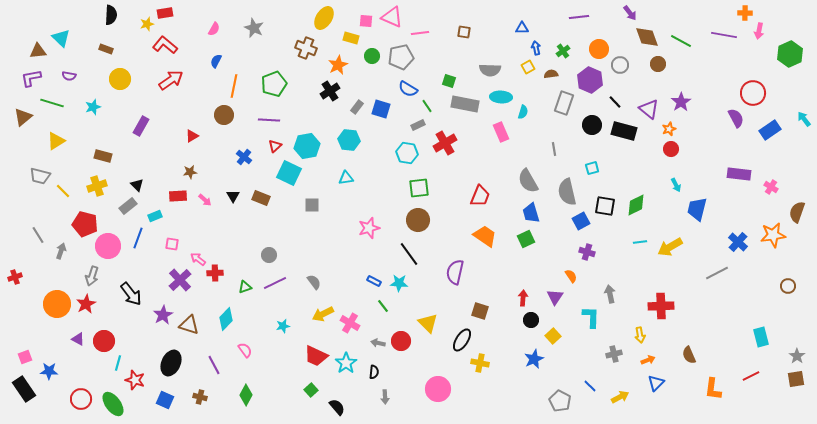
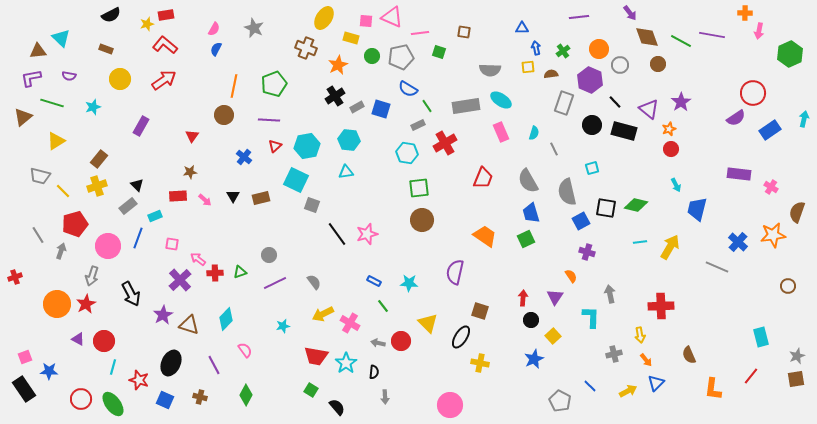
red rectangle at (165, 13): moved 1 px right, 2 px down
black semicircle at (111, 15): rotated 60 degrees clockwise
purple line at (724, 35): moved 12 px left
blue semicircle at (216, 61): moved 12 px up
yellow square at (528, 67): rotated 24 degrees clockwise
red arrow at (171, 80): moved 7 px left
green square at (449, 81): moved 10 px left, 29 px up
black cross at (330, 91): moved 5 px right, 5 px down
cyan ellipse at (501, 97): moved 3 px down; rotated 30 degrees clockwise
gray rectangle at (465, 104): moved 1 px right, 2 px down; rotated 20 degrees counterclockwise
gray rectangle at (357, 107): rotated 24 degrees clockwise
cyan semicircle at (523, 112): moved 11 px right, 21 px down
purple semicircle at (736, 118): rotated 84 degrees clockwise
cyan arrow at (804, 119): rotated 49 degrees clockwise
red triangle at (192, 136): rotated 24 degrees counterclockwise
gray line at (554, 149): rotated 16 degrees counterclockwise
brown rectangle at (103, 156): moved 4 px left, 3 px down; rotated 66 degrees counterclockwise
cyan square at (289, 173): moved 7 px right, 7 px down
cyan triangle at (346, 178): moved 6 px up
red trapezoid at (480, 196): moved 3 px right, 18 px up
brown rectangle at (261, 198): rotated 36 degrees counterclockwise
gray square at (312, 205): rotated 21 degrees clockwise
green diamond at (636, 205): rotated 40 degrees clockwise
black square at (605, 206): moved 1 px right, 2 px down
brown circle at (418, 220): moved 4 px right
red pentagon at (85, 224): moved 10 px left; rotated 30 degrees counterclockwise
pink star at (369, 228): moved 2 px left, 6 px down
yellow arrow at (670, 247): rotated 150 degrees clockwise
black line at (409, 254): moved 72 px left, 20 px up
gray line at (717, 273): moved 6 px up; rotated 50 degrees clockwise
cyan star at (399, 283): moved 10 px right
green triangle at (245, 287): moved 5 px left, 15 px up
black arrow at (131, 294): rotated 10 degrees clockwise
black ellipse at (462, 340): moved 1 px left, 3 px up
red trapezoid at (316, 356): rotated 15 degrees counterclockwise
gray star at (797, 356): rotated 14 degrees clockwise
orange arrow at (648, 360): moved 2 px left; rotated 72 degrees clockwise
cyan line at (118, 363): moved 5 px left, 4 px down
red line at (751, 376): rotated 24 degrees counterclockwise
red star at (135, 380): moved 4 px right
pink circle at (438, 389): moved 12 px right, 16 px down
green square at (311, 390): rotated 16 degrees counterclockwise
yellow arrow at (620, 397): moved 8 px right, 6 px up
